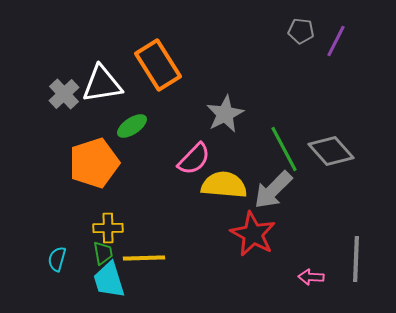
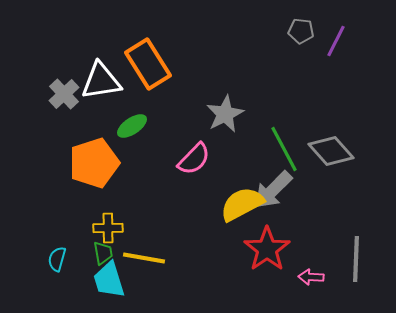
orange rectangle: moved 10 px left, 1 px up
white triangle: moved 1 px left, 3 px up
yellow semicircle: moved 18 px right, 19 px down; rotated 33 degrees counterclockwise
red star: moved 14 px right, 15 px down; rotated 9 degrees clockwise
yellow line: rotated 12 degrees clockwise
